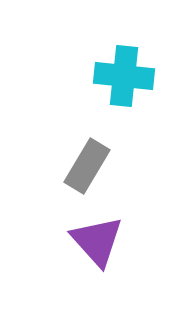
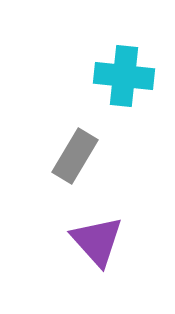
gray rectangle: moved 12 px left, 10 px up
